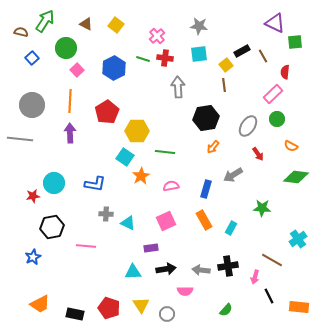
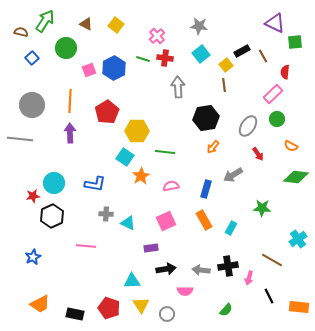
cyan square at (199, 54): moved 2 px right; rotated 30 degrees counterclockwise
pink square at (77, 70): moved 12 px right; rotated 24 degrees clockwise
black hexagon at (52, 227): moved 11 px up; rotated 15 degrees counterclockwise
cyan triangle at (133, 272): moved 1 px left, 9 px down
pink arrow at (255, 277): moved 6 px left, 1 px down
